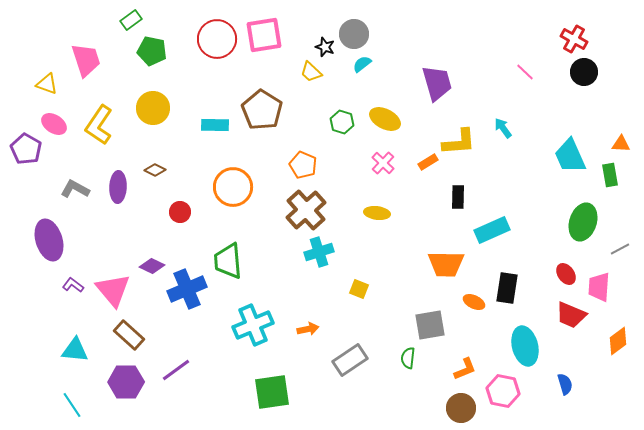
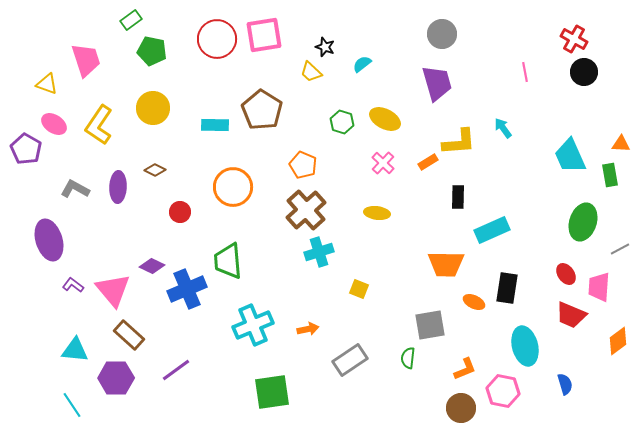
gray circle at (354, 34): moved 88 px right
pink line at (525, 72): rotated 36 degrees clockwise
purple hexagon at (126, 382): moved 10 px left, 4 px up
